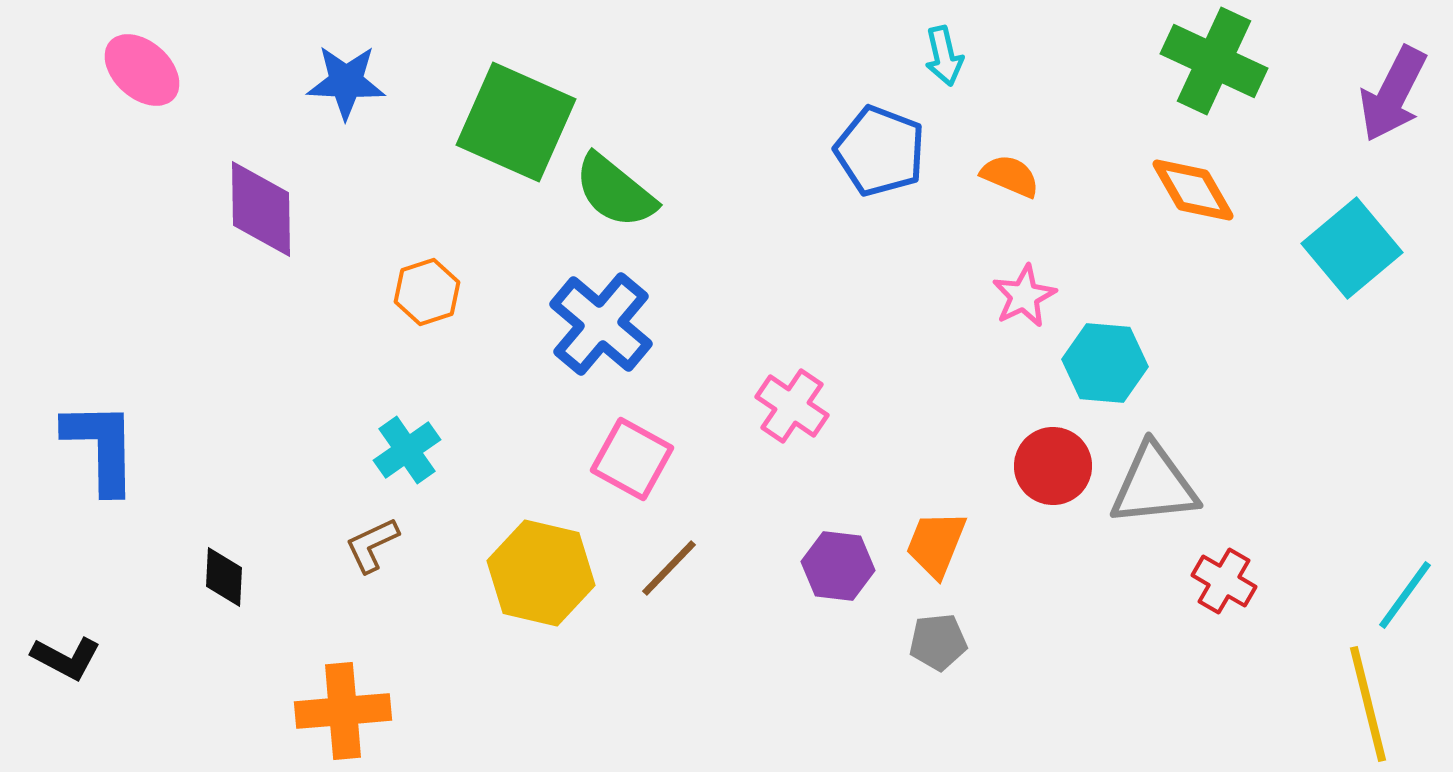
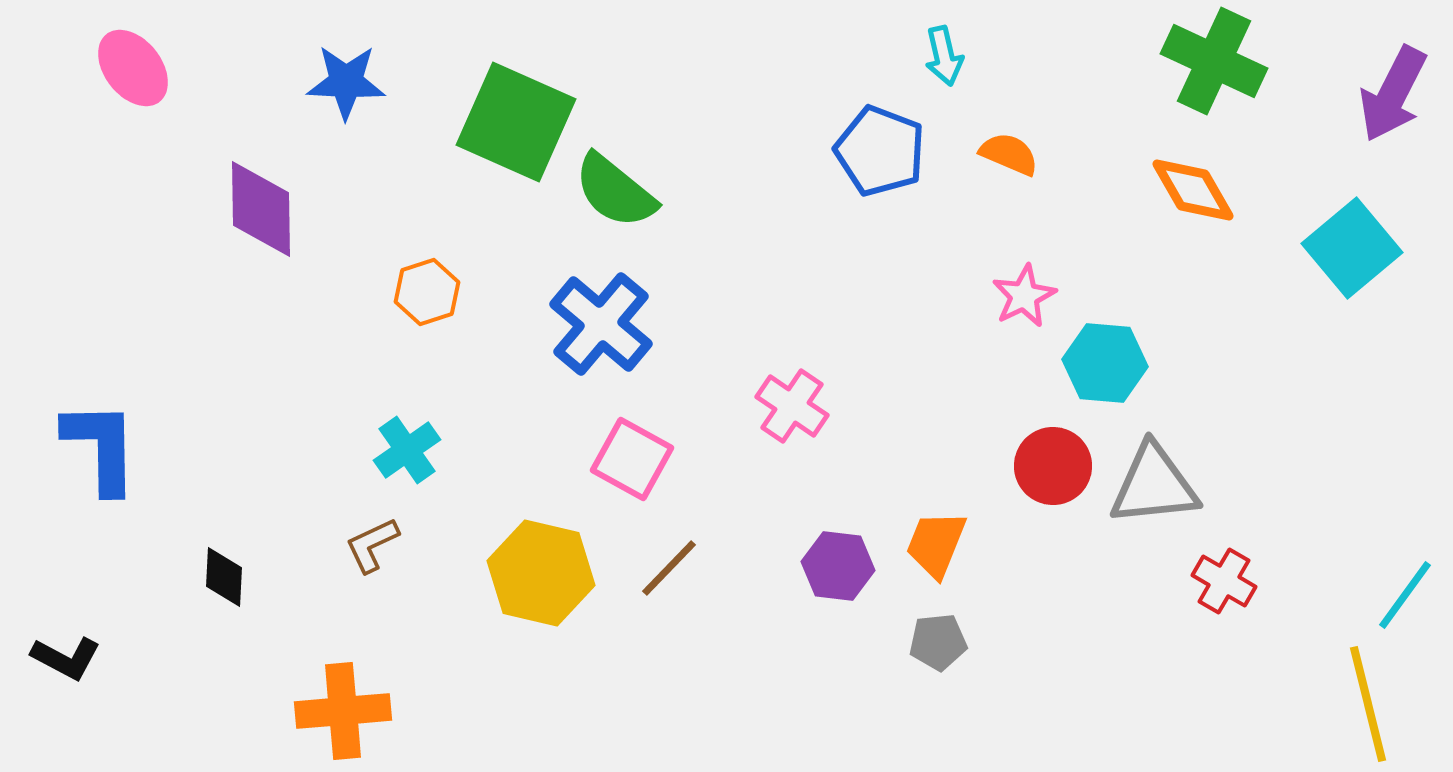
pink ellipse: moved 9 px left, 2 px up; rotated 10 degrees clockwise
orange semicircle: moved 1 px left, 22 px up
